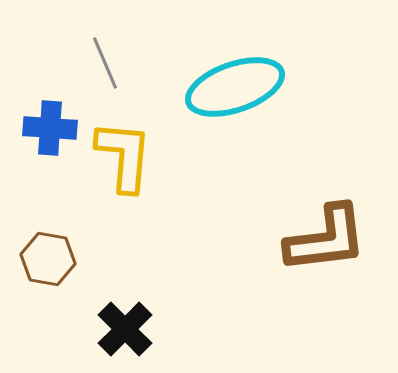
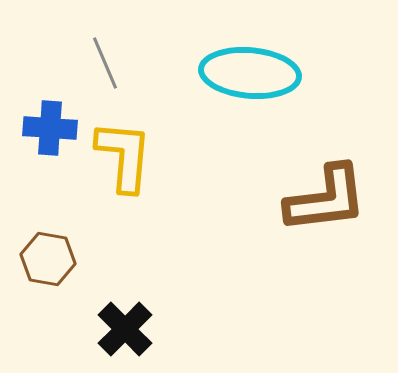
cyan ellipse: moved 15 px right, 14 px up; rotated 24 degrees clockwise
brown L-shape: moved 40 px up
